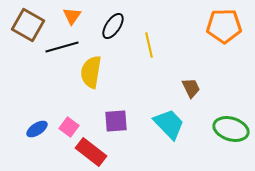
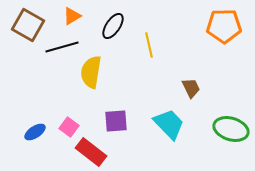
orange triangle: rotated 24 degrees clockwise
blue ellipse: moved 2 px left, 3 px down
